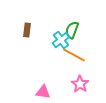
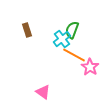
brown rectangle: rotated 24 degrees counterclockwise
cyan cross: moved 1 px right, 1 px up
pink star: moved 10 px right, 17 px up
pink triangle: rotated 28 degrees clockwise
